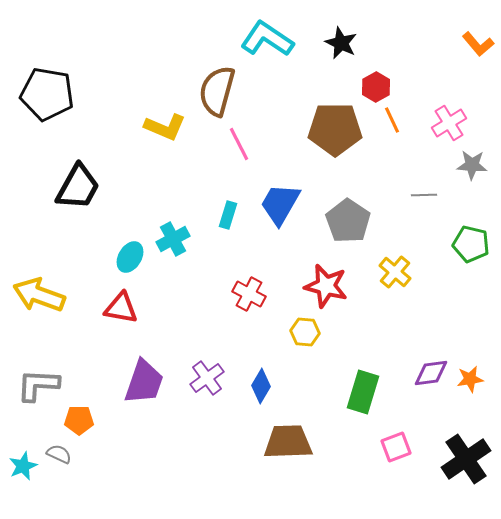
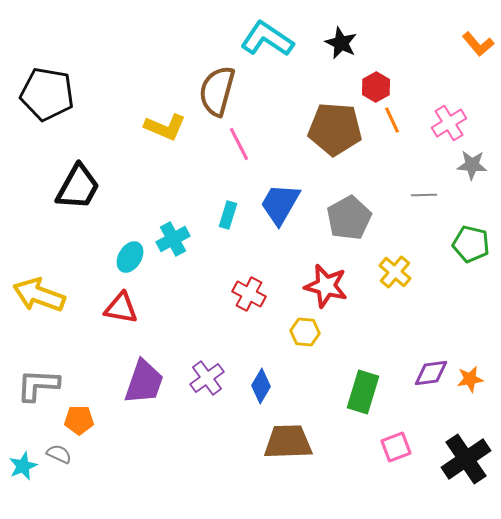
brown pentagon: rotated 4 degrees clockwise
gray pentagon: moved 1 px right, 3 px up; rotated 9 degrees clockwise
